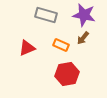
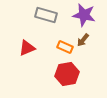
brown arrow: moved 2 px down
orange rectangle: moved 4 px right, 2 px down
